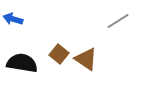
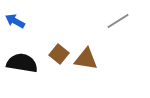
blue arrow: moved 2 px right, 2 px down; rotated 12 degrees clockwise
brown triangle: rotated 25 degrees counterclockwise
